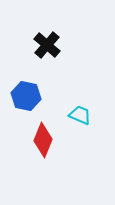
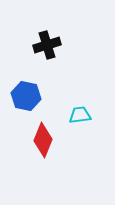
black cross: rotated 32 degrees clockwise
cyan trapezoid: rotated 30 degrees counterclockwise
